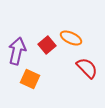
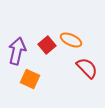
orange ellipse: moved 2 px down
